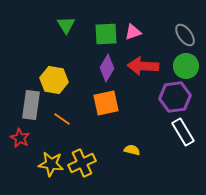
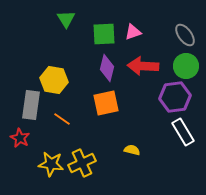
green triangle: moved 6 px up
green square: moved 2 px left
purple diamond: rotated 16 degrees counterclockwise
